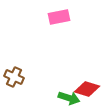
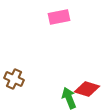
brown cross: moved 2 px down
green arrow: rotated 130 degrees counterclockwise
